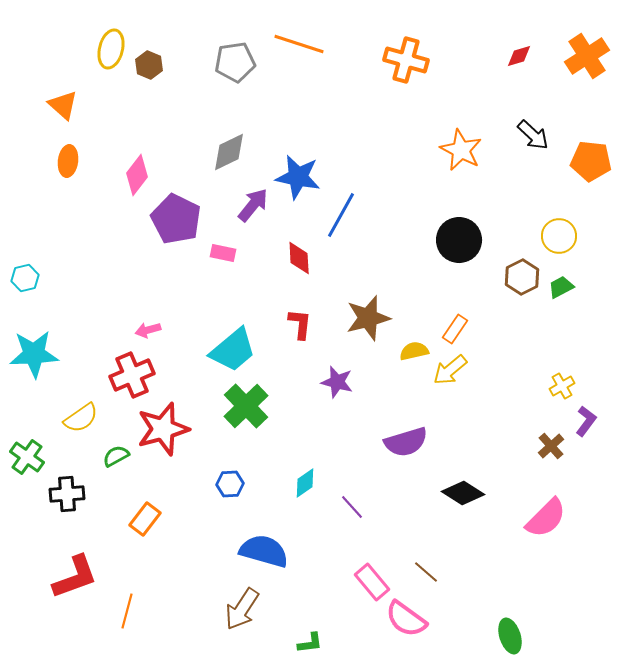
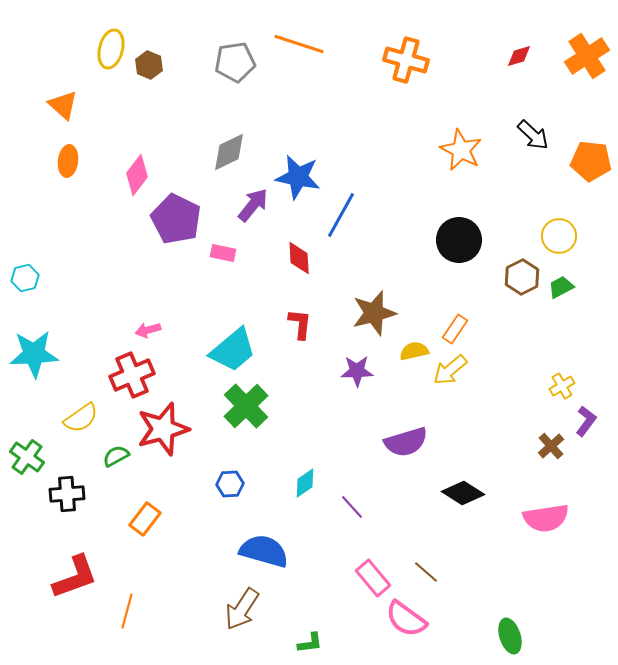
brown star at (368, 318): moved 6 px right, 5 px up
purple star at (337, 382): moved 20 px right, 11 px up; rotated 16 degrees counterclockwise
pink semicircle at (546, 518): rotated 36 degrees clockwise
pink rectangle at (372, 582): moved 1 px right, 4 px up
